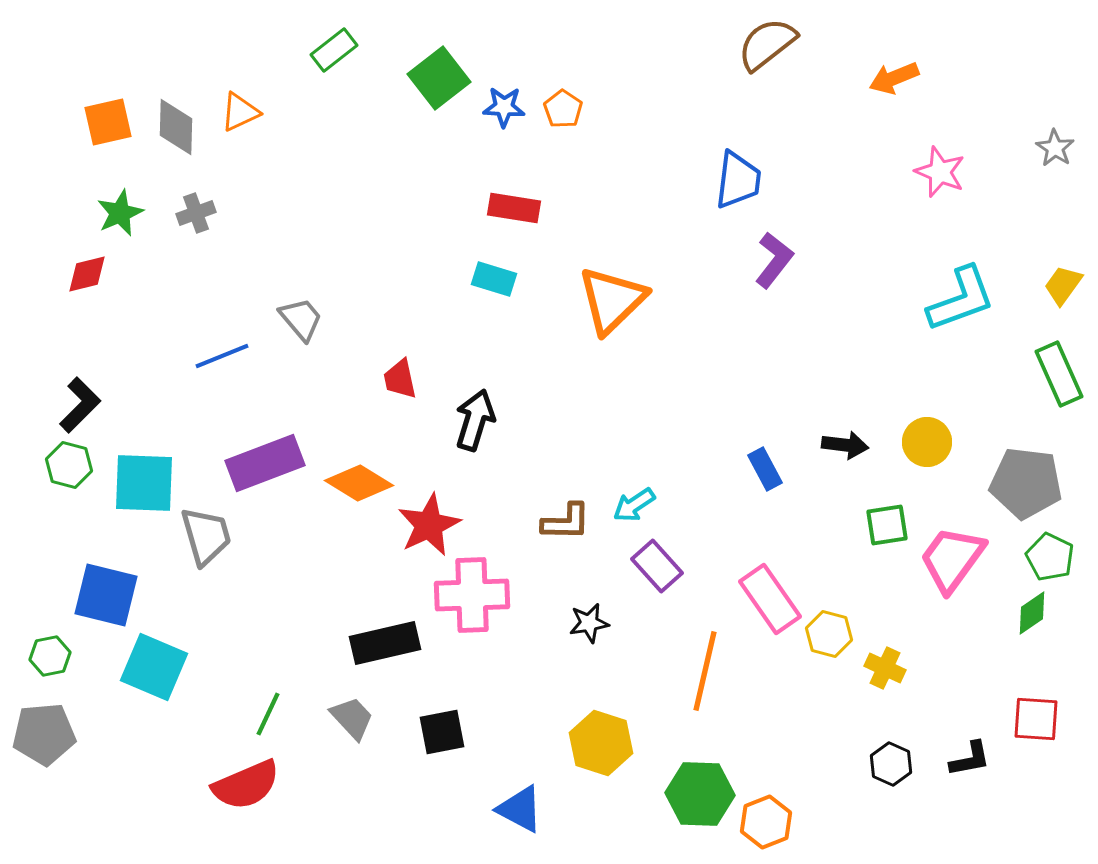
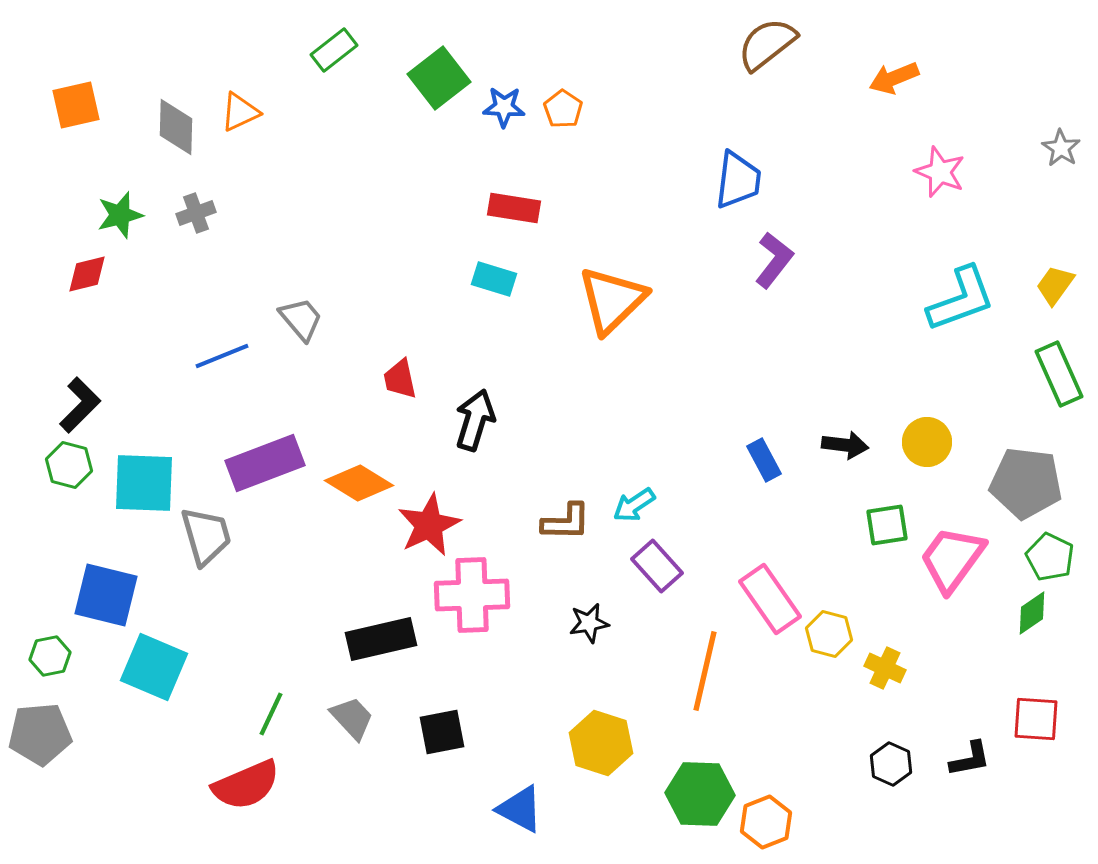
orange square at (108, 122): moved 32 px left, 17 px up
gray star at (1055, 148): moved 6 px right
green star at (120, 213): moved 2 px down; rotated 9 degrees clockwise
yellow trapezoid at (1063, 285): moved 8 px left
blue rectangle at (765, 469): moved 1 px left, 9 px up
black rectangle at (385, 643): moved 4 px left, 4 px up
green line at (268, 714): moved 3 px right
gray pentagon at (44, 734): moved 4 px left
